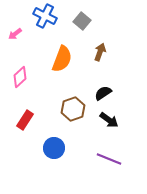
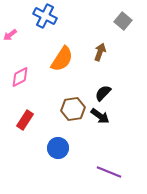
gray square: moved 41 px right
pink arrow: moved 5 px left, 1 px down
orange semicircle: rotated 12 degrees clockwise
pink diamond: rotated 15 degrees clockwise
black semicircle: rotated 12 degrees counterclockwise
brown hexagon: rotated 10 degrees clockwise
black arrow: moved 9 px left, 4 px up
blue circle: moved 4 px right
purple line: moved 13 px down
